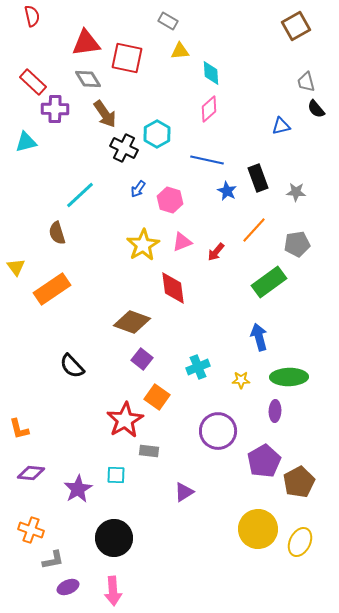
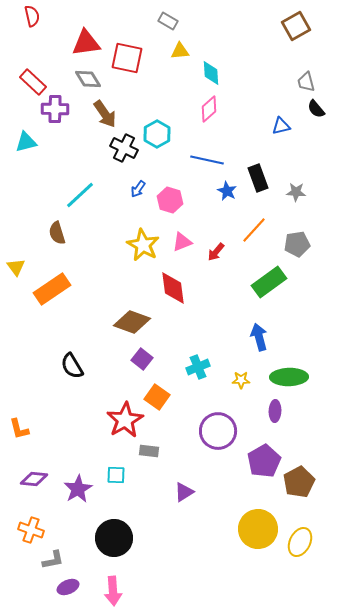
yellow star at (143, 245): rotated 12 degrees counterclockwise
black semicircle at (72, 366): rotated 12 degrees clockwise
purple diamond at (31, 473): moved 3 px right, 6 px down
